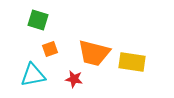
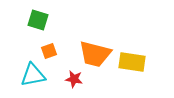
orange square: moved 1 px left, 2 px down
orange trapezoid: moved 1 px right, 1 px down
